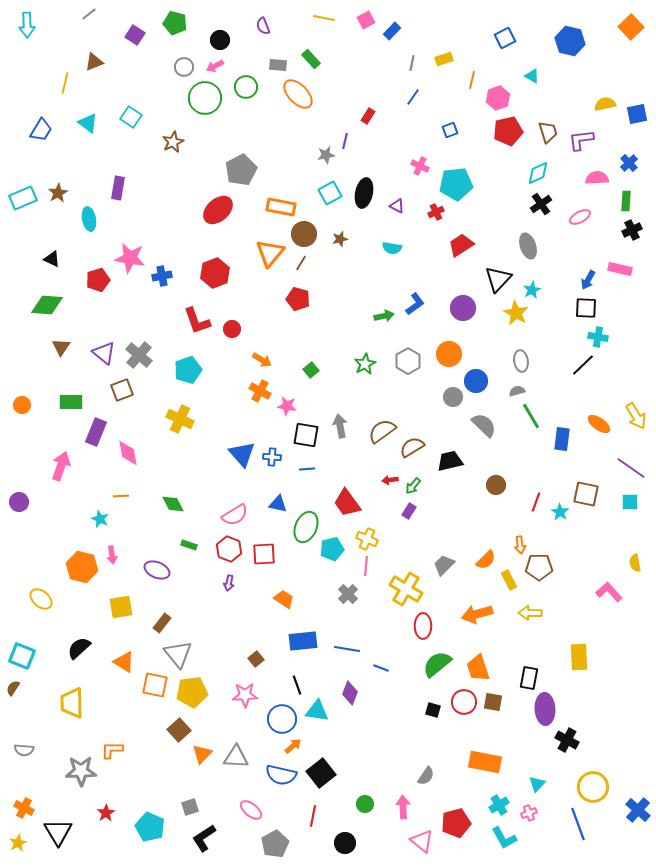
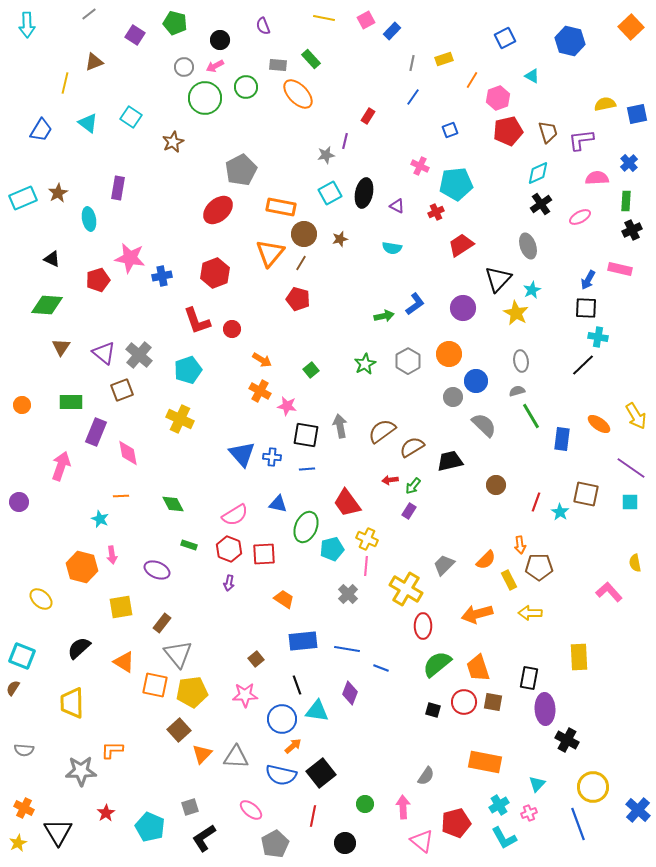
orange line at (472, 80): rotated 18 degrees clockwise
